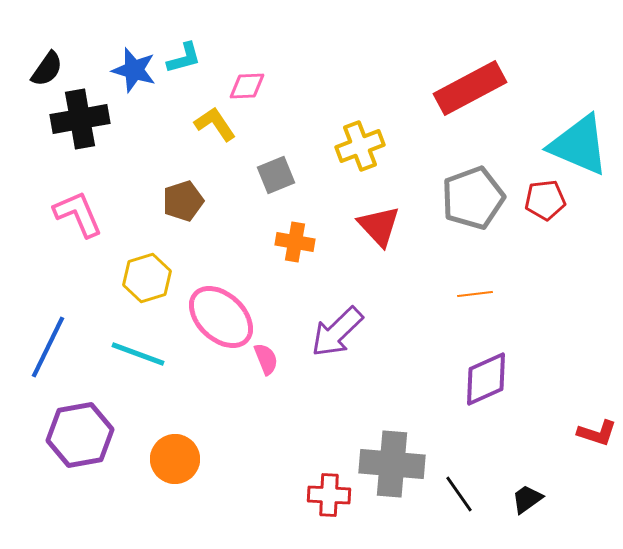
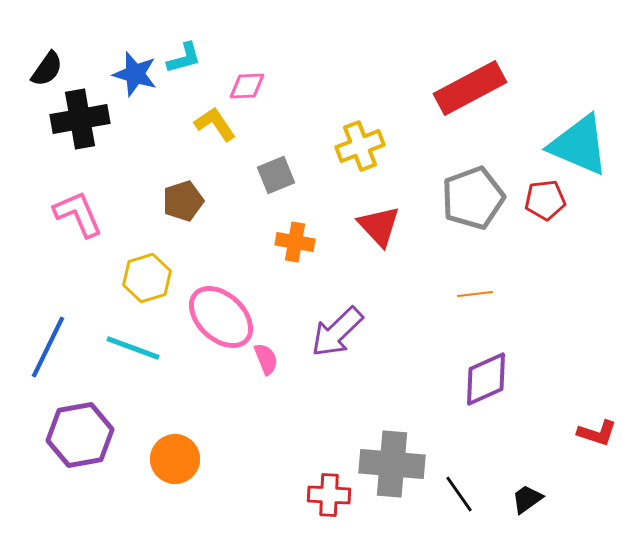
blue star: moved 1 px right, 4 px down
cyan line: moved 5 px left, 6 px up
